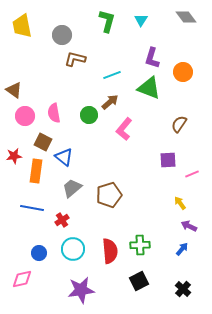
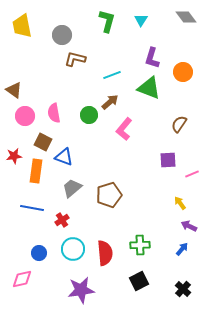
blue triangle: rotated 18 degrees counterclockwise
red semicircle: moved 5 px left, 2 px down
